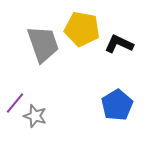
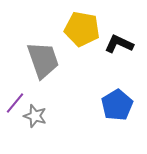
gray trapezoid: moved 16 px down
